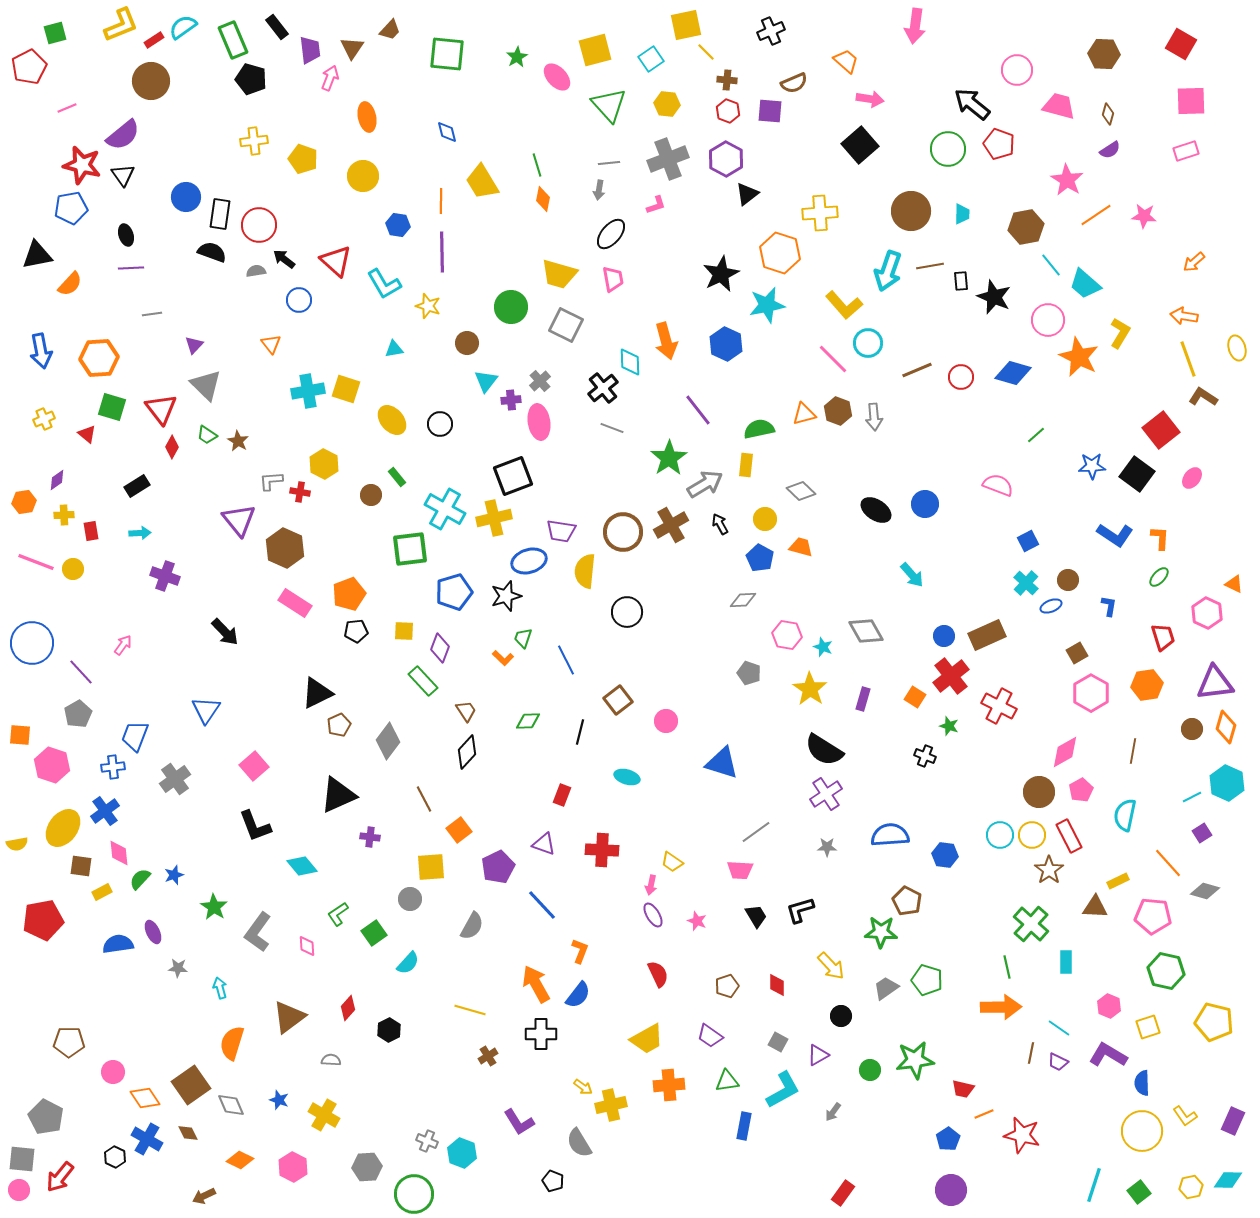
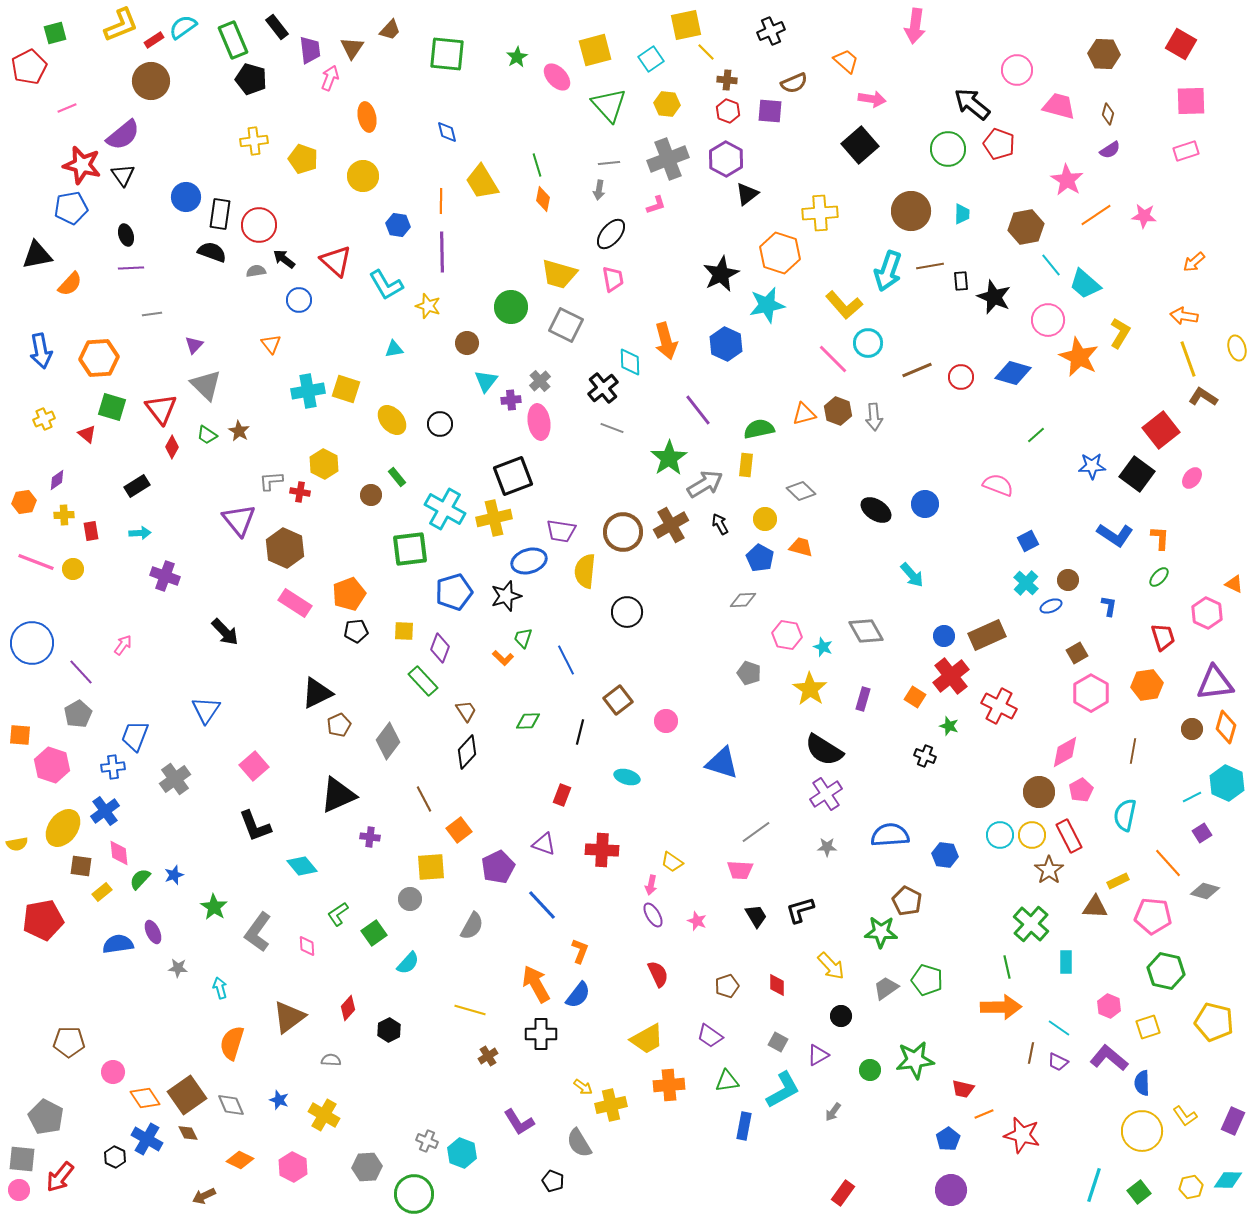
pink arrow at (870, 99): moved 2 px right
cyan L-shape at (384, 284): moved 2 px right, 1 px down
brown star at (238, 441): moved 1 px right, 10 px up
yellow rectangle at (102, 892): rotated 12 degrees counterclockwise
purple L-shape at (1108, 1055): moved 1 px right, 3 px down; rotated 9 degrees clockwise
brown square at (191, 1085): moved 4 px left, 10 px down
